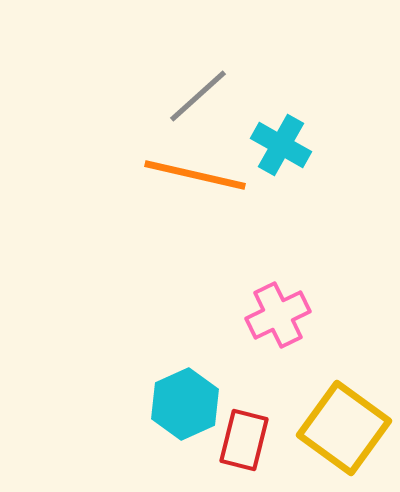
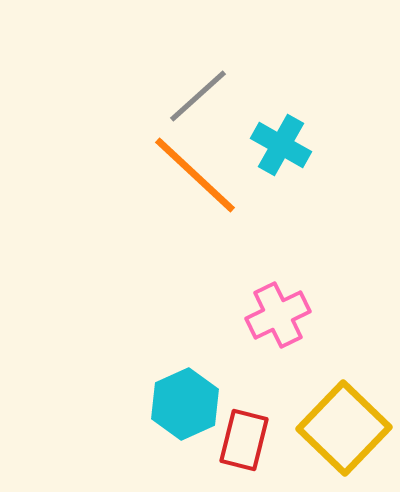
orange line: rotated 30 degrees clockwise
yellow square: rotated 8 degrees clockwise
